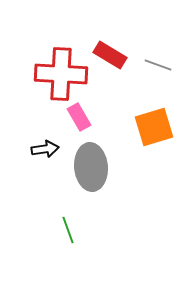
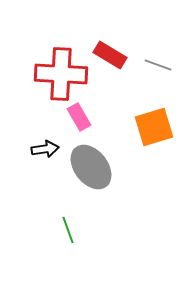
gray ellipse: rotated 33 degrees counterclockwise
